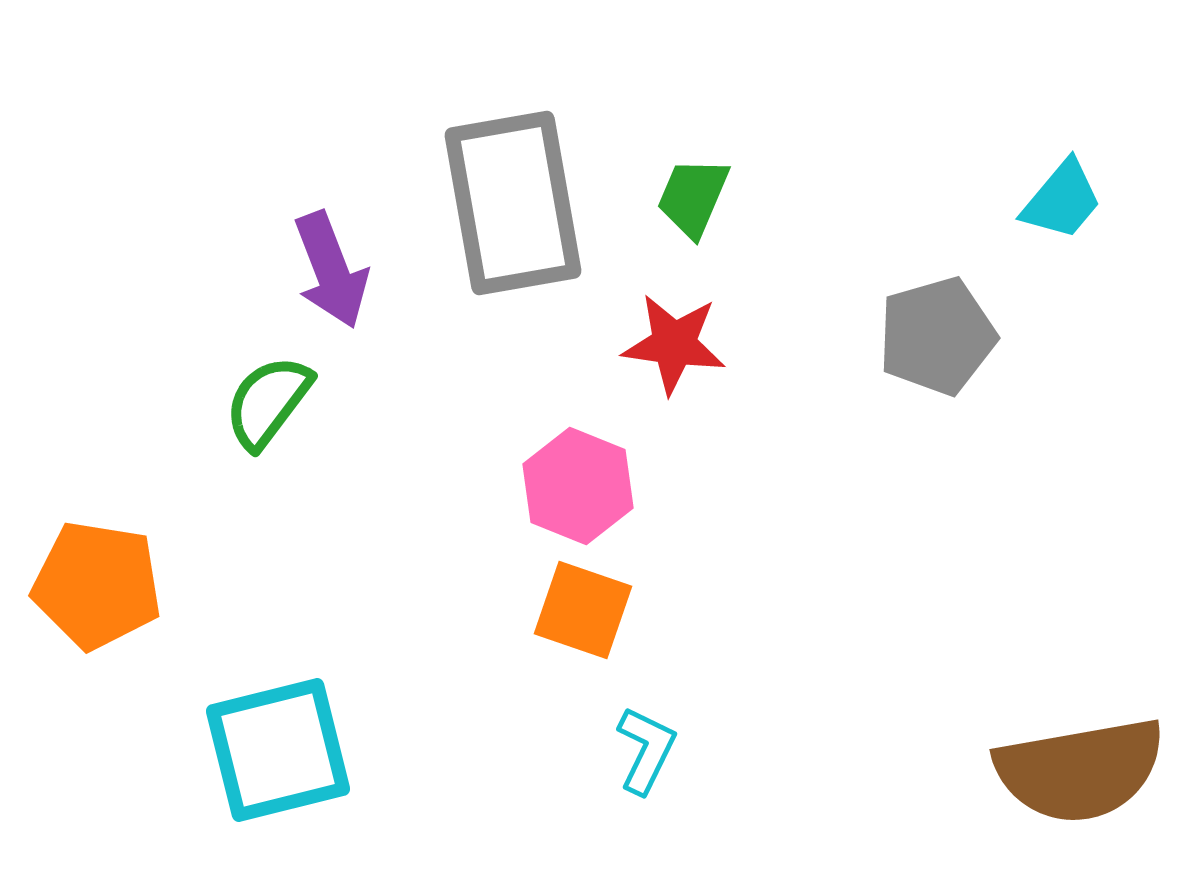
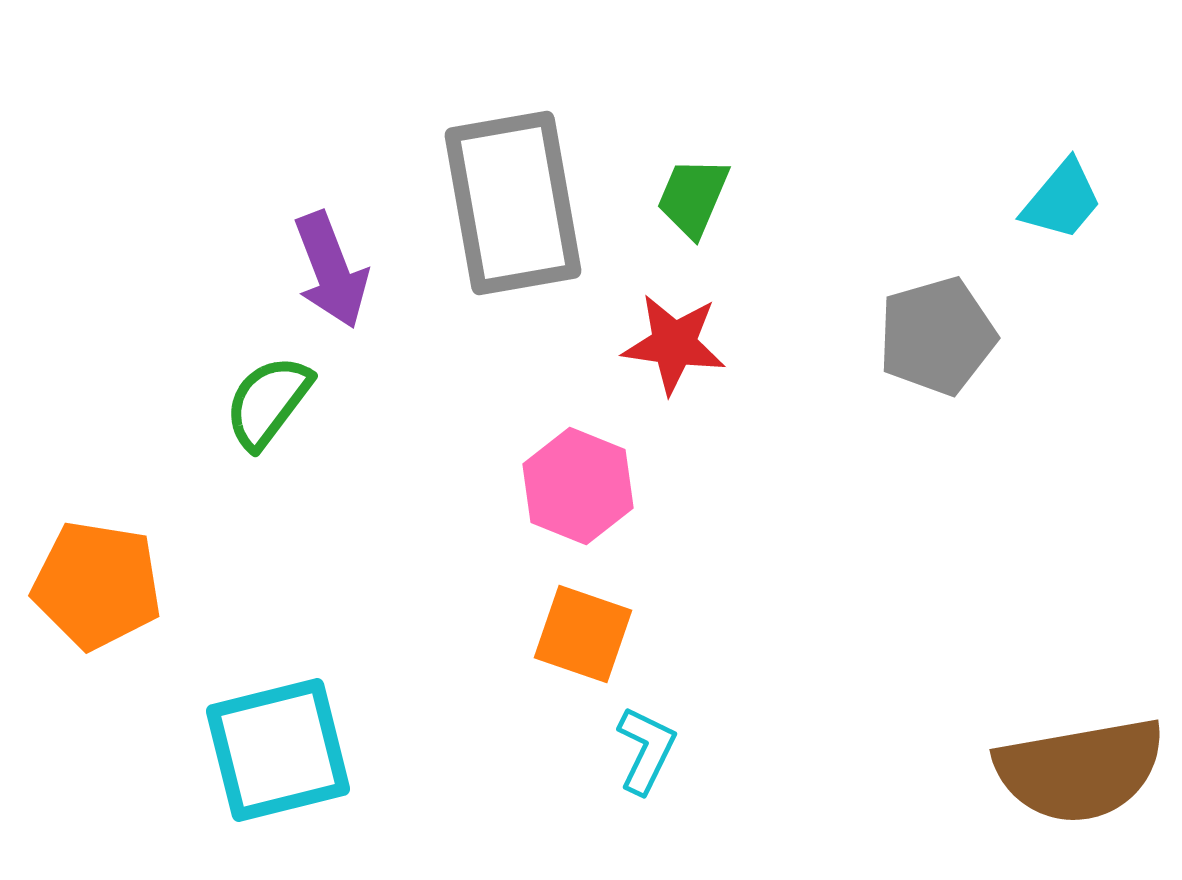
orange square: moved 24 px down
